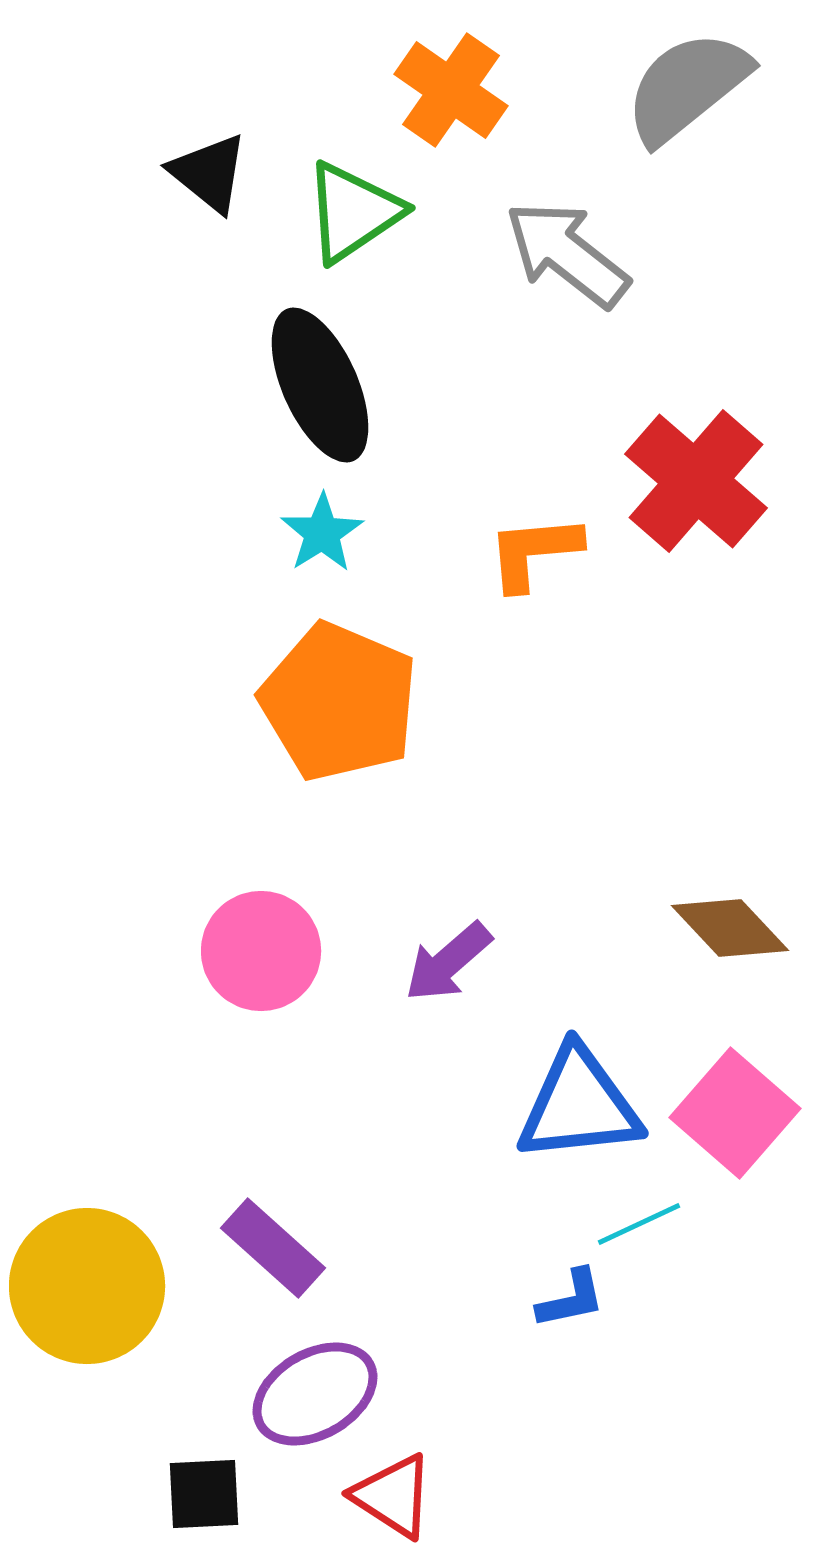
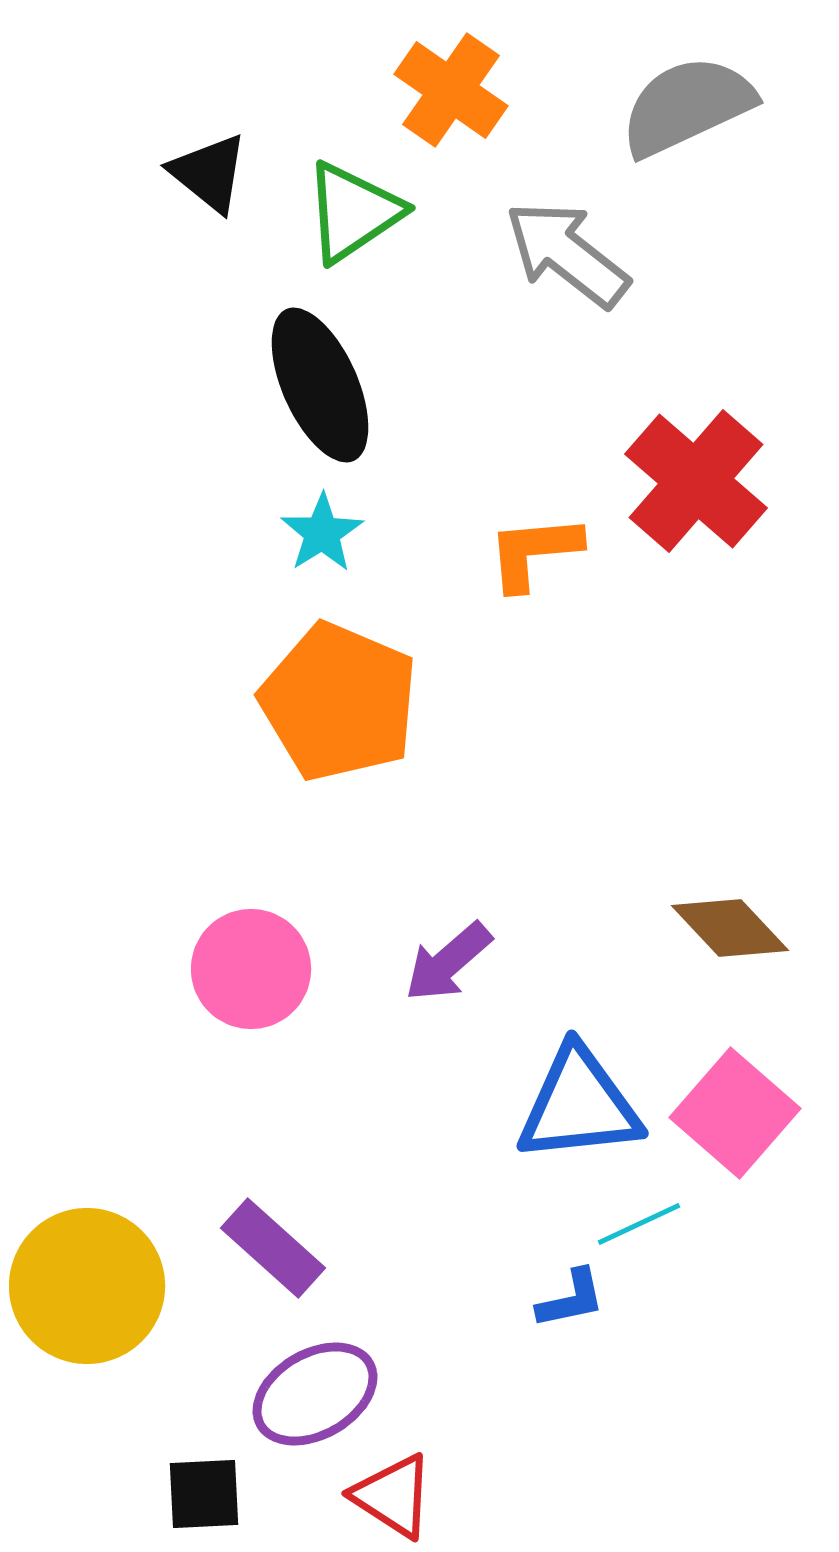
gray semicircle: moved 19 px down; rotated 14 degrees clockwise
pink circle: moved 10 px left, 18 px down
